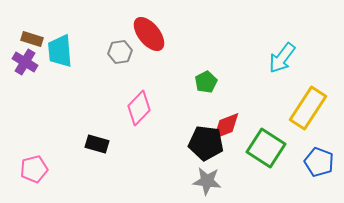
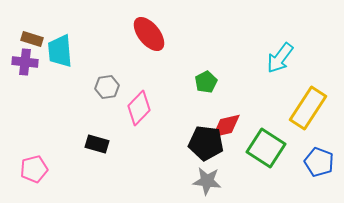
gray hexagon: moved 13 px left, 35 px down
cyan arrow: moved 2 px left
purple cross: rotated 25 degrees counterclockwise
red diamond: rotated 8 degrees clockwise
